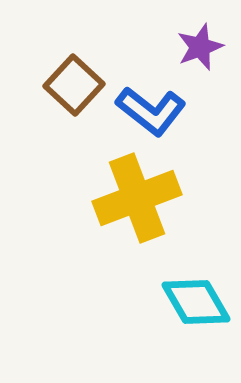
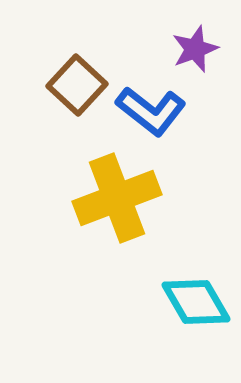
purple star: moved 5 px left, 2 px down
brown square: moved 3 px right
yellow cross: moved 20 px left
